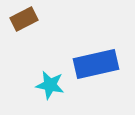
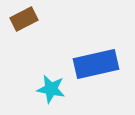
cyan star: moved 1 px right, 4 px down
